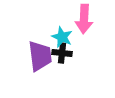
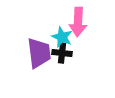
pink arrow: moved 6 px left, 3 px down
purple trapezoid: moved 1 px left, 3 px up
